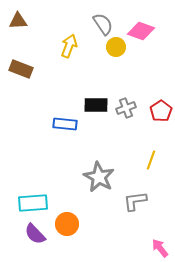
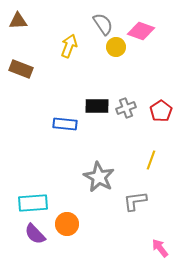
black rectangle: moved 1 px right, 1 px down
